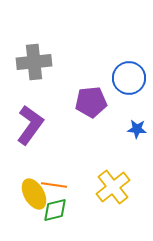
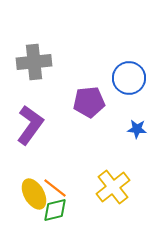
purple pentagon: moved 2 px left
orange line: moved 1 px right, 3 px down; rotated 30 degrees clockwise
